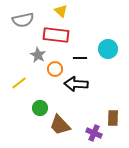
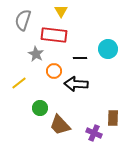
yellow triangle: rotated 16 degrees clockwise
gray semicircle: rotated 120 degrees clockwise
red rectangle: moved 2 px left
gray star: moved 2 px left, 1 px up
orange circle: moved 1 px left, 2 px down
